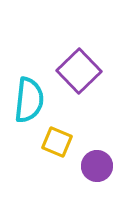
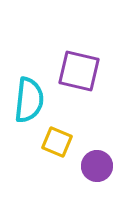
purple square: rotated 33 degrees counterclockwise
